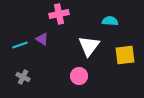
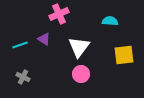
pink cross: rotated 12 degrees counterclockwise
purple triangle: moved 2 px right
white triangle: moved 10 px left, 1 px down
yellow square: moved 1 px left
pink circle: moved 2 px right, 2 px up
